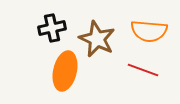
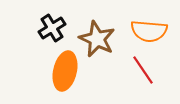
black cross: rotated 20 degrees counterclockwise
red line: rotated 36 degrees clockwise
